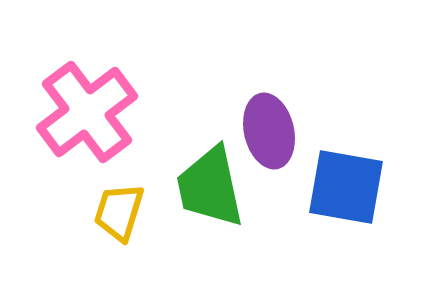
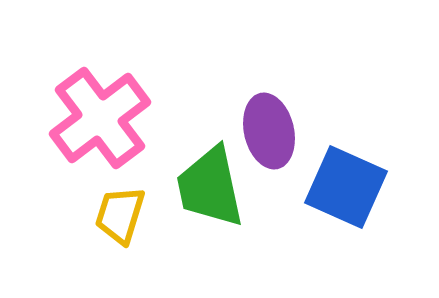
pink cross: moved 13 px right, 6 px down
blue square: rotated 14 degrees clockwise
yellow trapezoid: moved 1 px right, 3 px down
